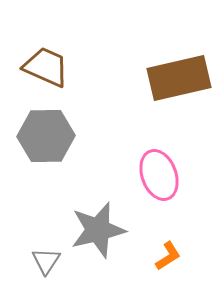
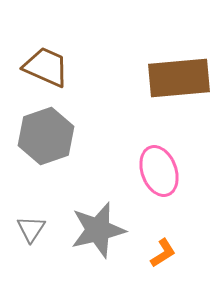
brown rectangle: rotated 8 degrees clockwise
gray hexagon: rotated 18 degrees counterclockwise
pink ellipse: moved 4 px up
orange L-shape: moved 5 px left, 3 px up
gray triangle: moved 15 px left, 32 px up
